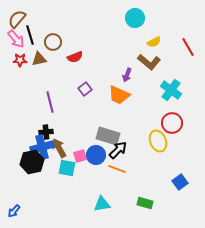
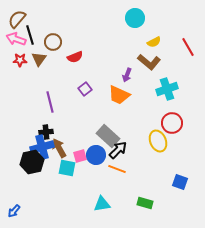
pink arrow: rotated 150 degrees clockwise
brown triangle: rotated 42 degrees counterclockwise
cyan cross: moved 4 px left, 1 px up; rotated 35 degrees clockwise
gray rectangle: rotated 25 degrees clockwise
blue square: rotated 35 degrees counterclockwise
